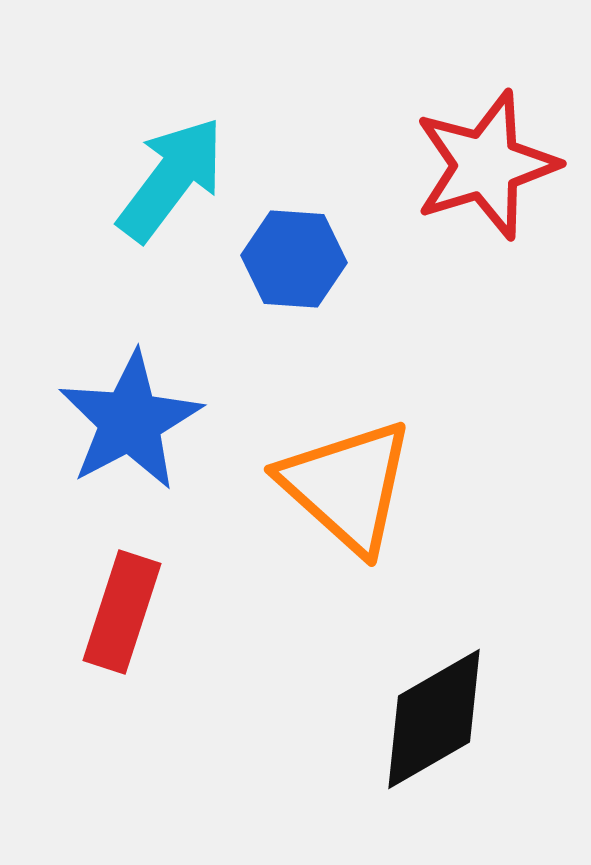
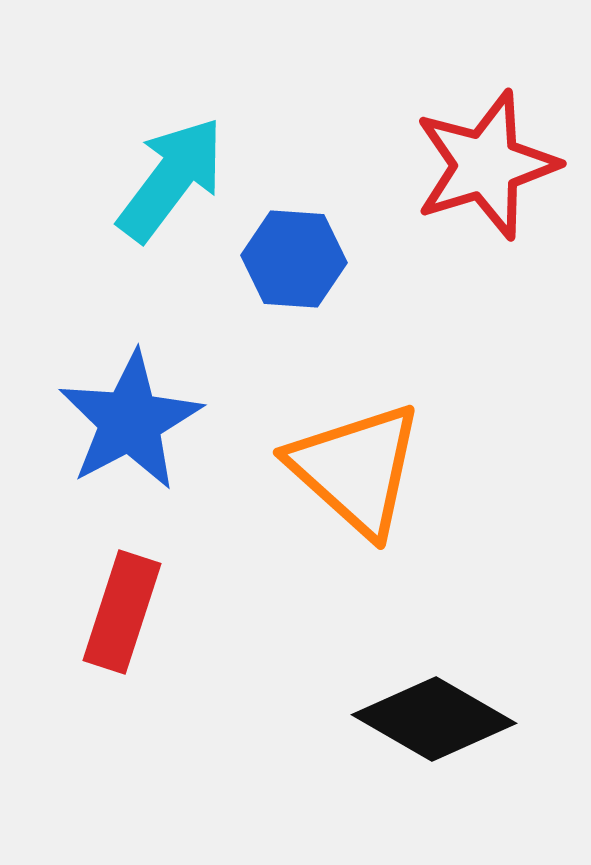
orange triangle: moved 9 px right, 17 px up
black diamond: rotated 60 degrees clockwise
